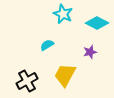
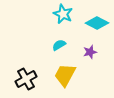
cyan semicircle: moved 12 px right
black cross: moved 1 px left, 2 px up
